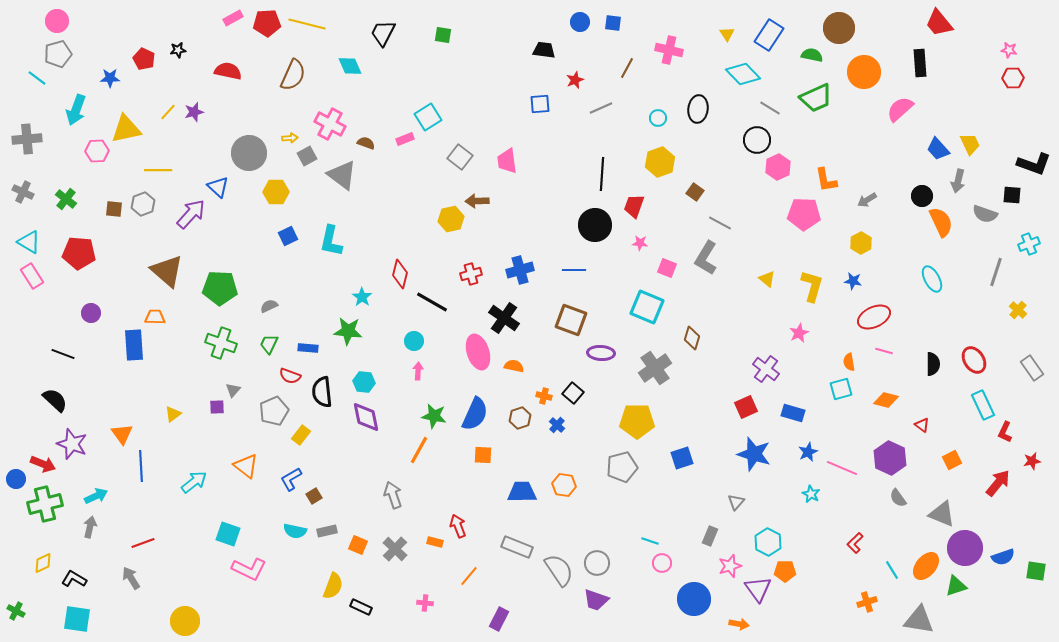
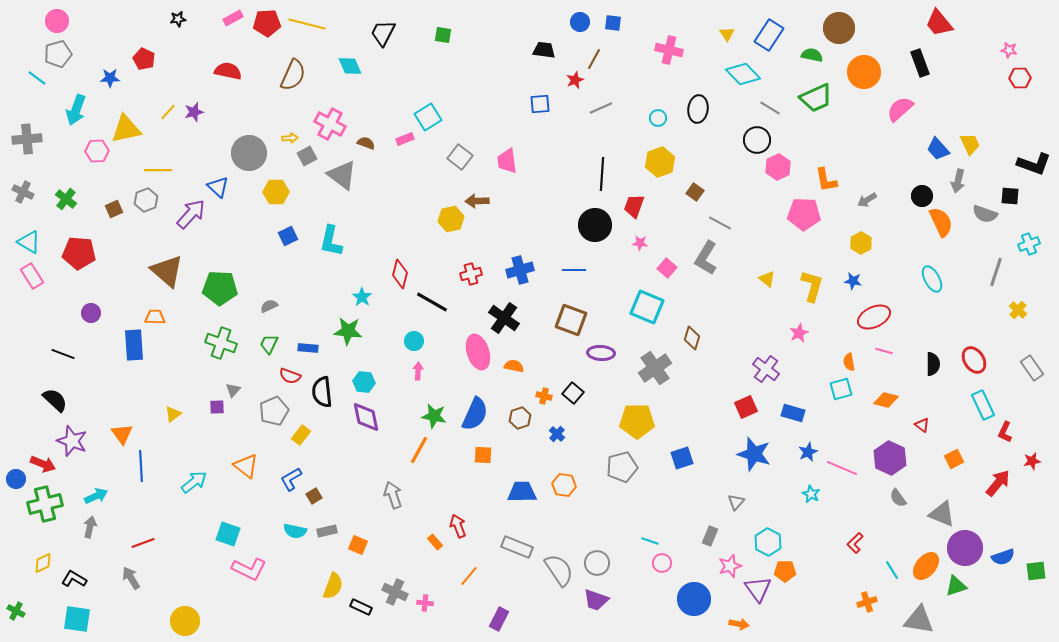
black star at (178, 50): moved 31 px up
black rectangle at (920, 63): rotated 16 degrees counterclockwise
brown line at (627, 68): moved 33 px left, 9 px up
red hexagon at (1013, 78): moved 7 px right
black square at (1012, 195): moved 2 px left, 1 px down
gray hexagon at (143, 204): moved 3 px right, 4 px up
brown square at (114, 209): rotated 30 degrees counterclockwise
pink square at (667, 268): rotated 18 degrees clockwise
blue cross at (557, 425): moved 9 px down
purple star at (72, 444): moved 3 px up
orange square at (952, 460): moved 2 px right, 1 px up
orange rectangle at (435, 542): rotated 35 degrees clockwise
gray cross at (395, 549): moved 43 px down; rotated 20 degrees counterclockwise
green square at (1036, 571): rotated 15 degrees counterclockwise
